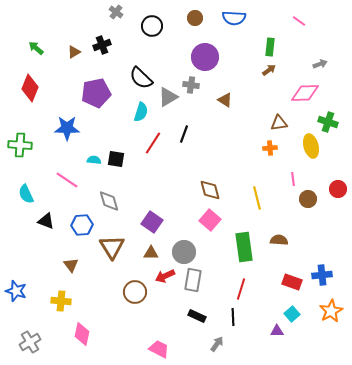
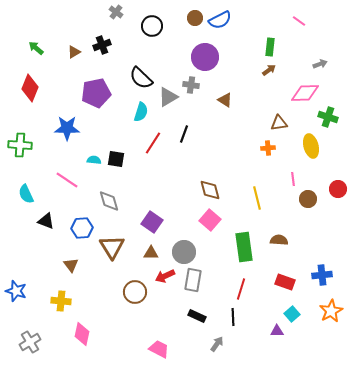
blue semicircle at (234, 18): moved 14 px left, 2 px down; rotated 30 degrees counterclockwise
green cross at (328, 122): moved 5 px up
orange cross at (270, 148): moved 2 px left
blue hexagon at (82, 225): moved 3 px down
red rectangle at (292, 282): moved 7 px left
